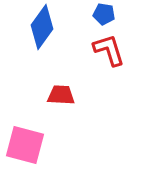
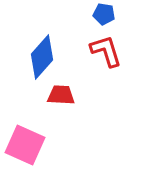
blue diamond: moved 30 px down; rotated 6 degrees clockwise
red L-shape: moved 3 px left, 1 px down
pink square: rotated 9 degrees clockwise
